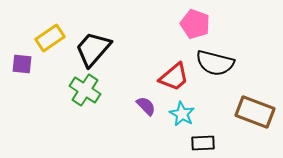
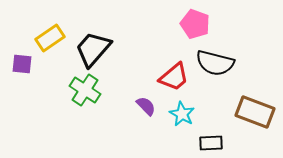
black rectangle: moved 8 px right
